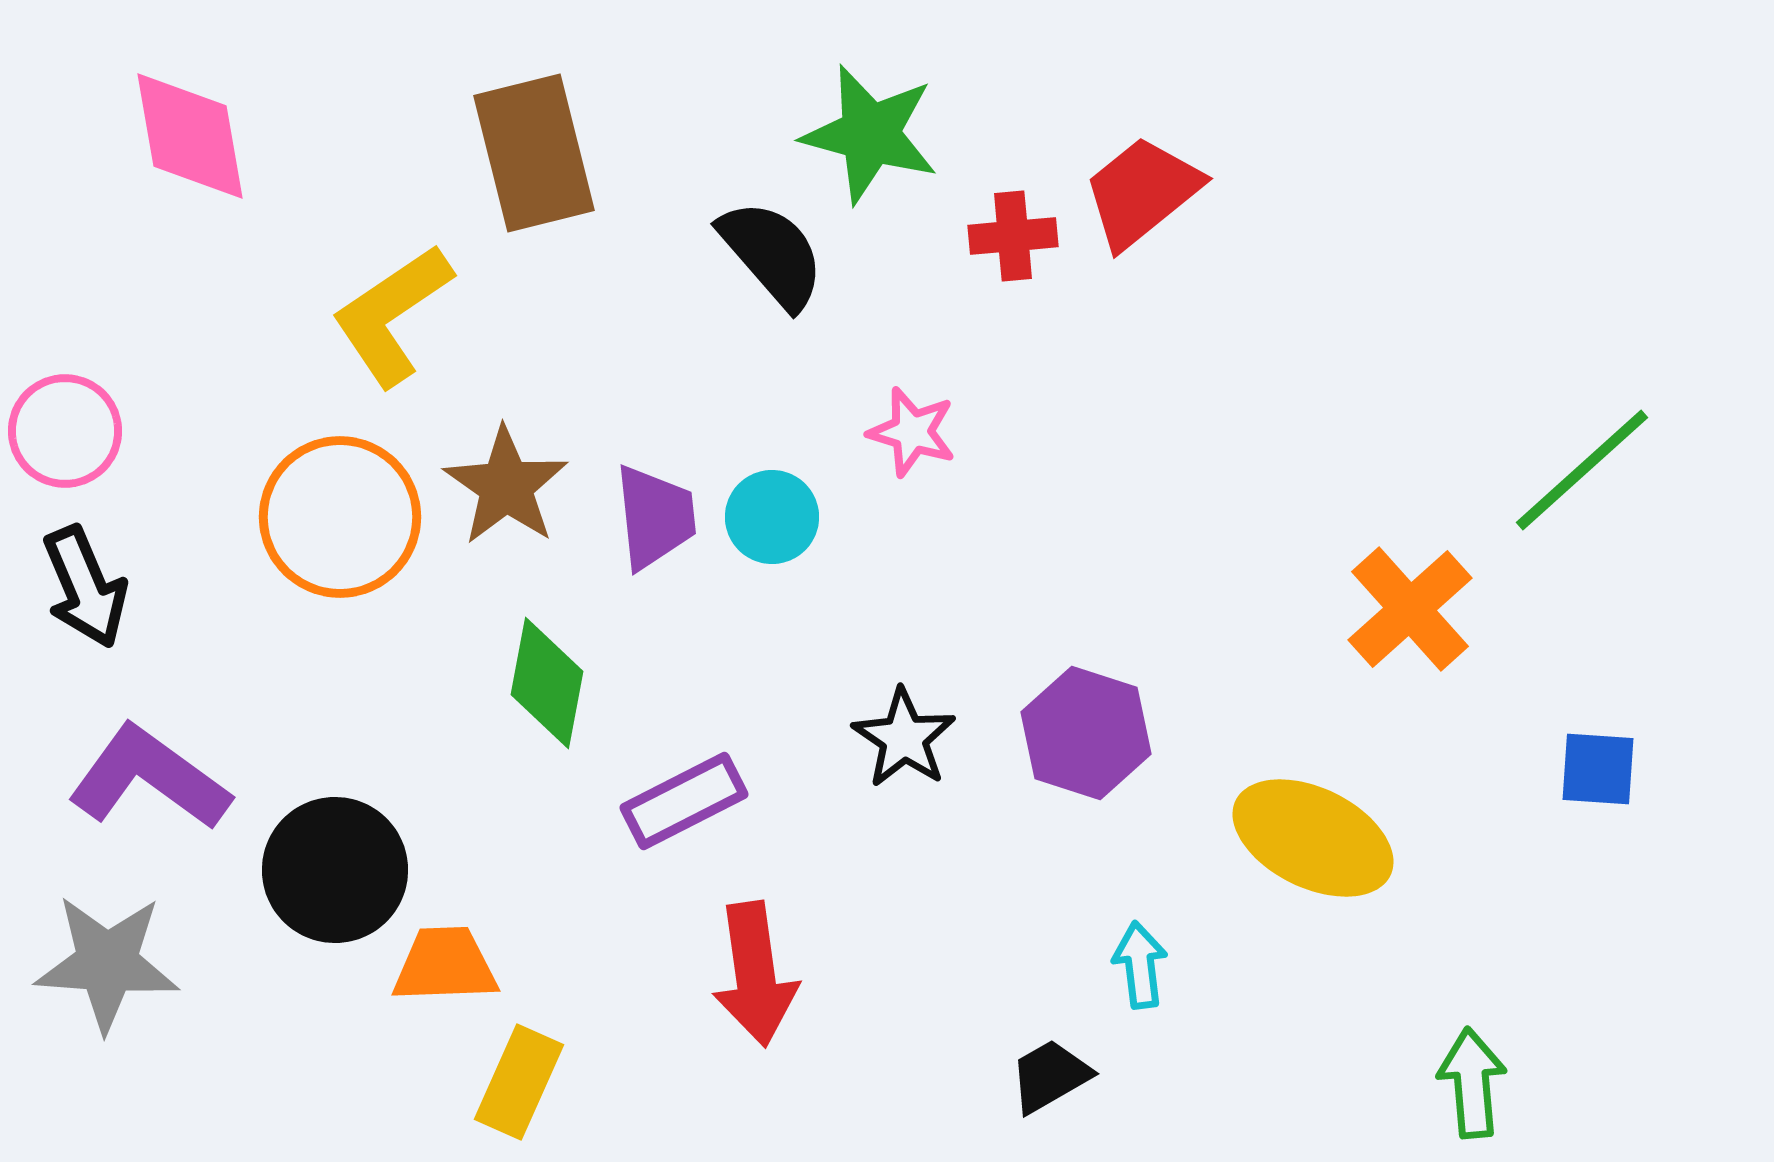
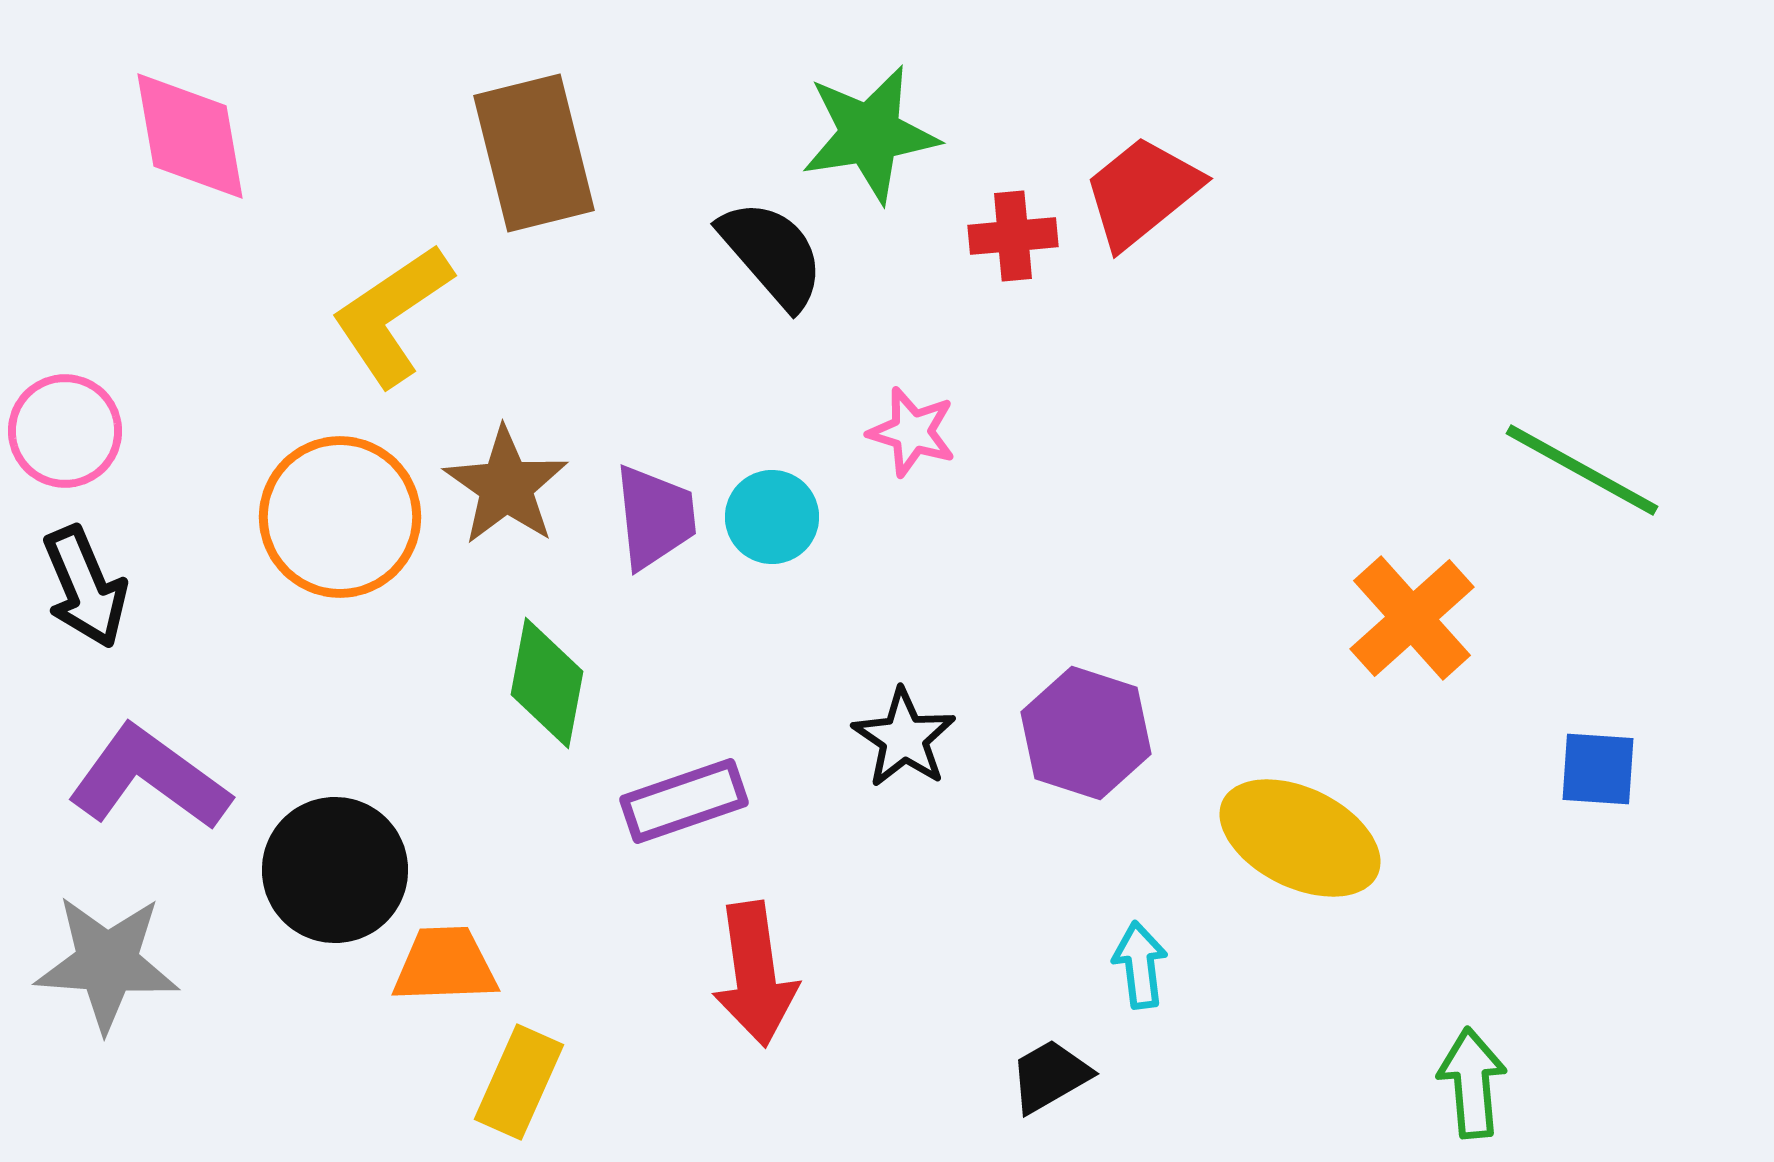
green star: rotated 24 degrees counterclockwise
green line: rotated 71 degrees clockwise
orange cross: moved 2 px right, 9 px down
purple rectangle: rotated 8 degrees clockwise
yellow ellipse: moved 13 px left
